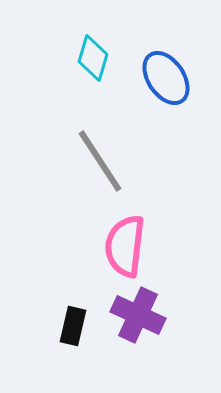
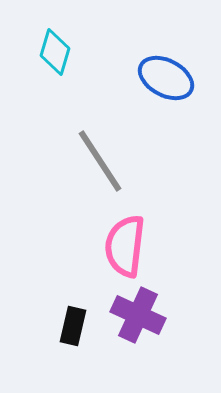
cyan diamond: moved 38 px left, 6 px up
blue ellipse: rotated 28 degrees counterclockwise
